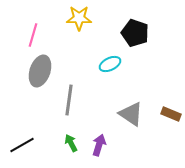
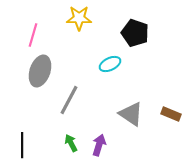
gray line: rotated 20 degrees clockwise
black line: rotated 60 degrees counterclockwise
